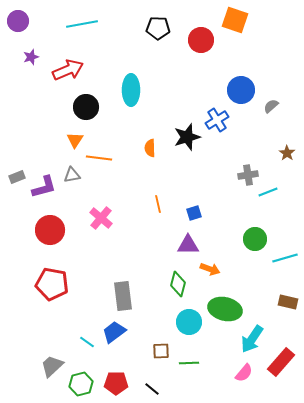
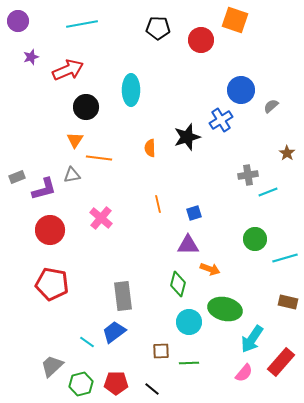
blue cross at (217, 120): moved 4 px right
purple L-shape at (44, 187): moved 2 px down
